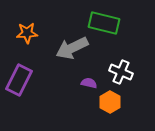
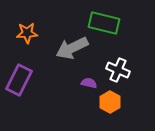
white cross: moved 3 px left, 2 px up
